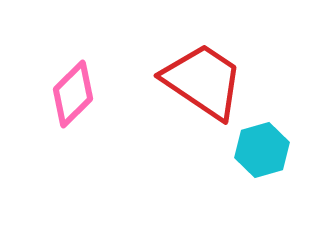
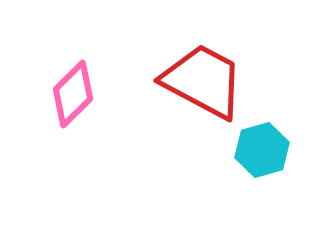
red trapezoid: rotated 6 degrees counterclockwise
